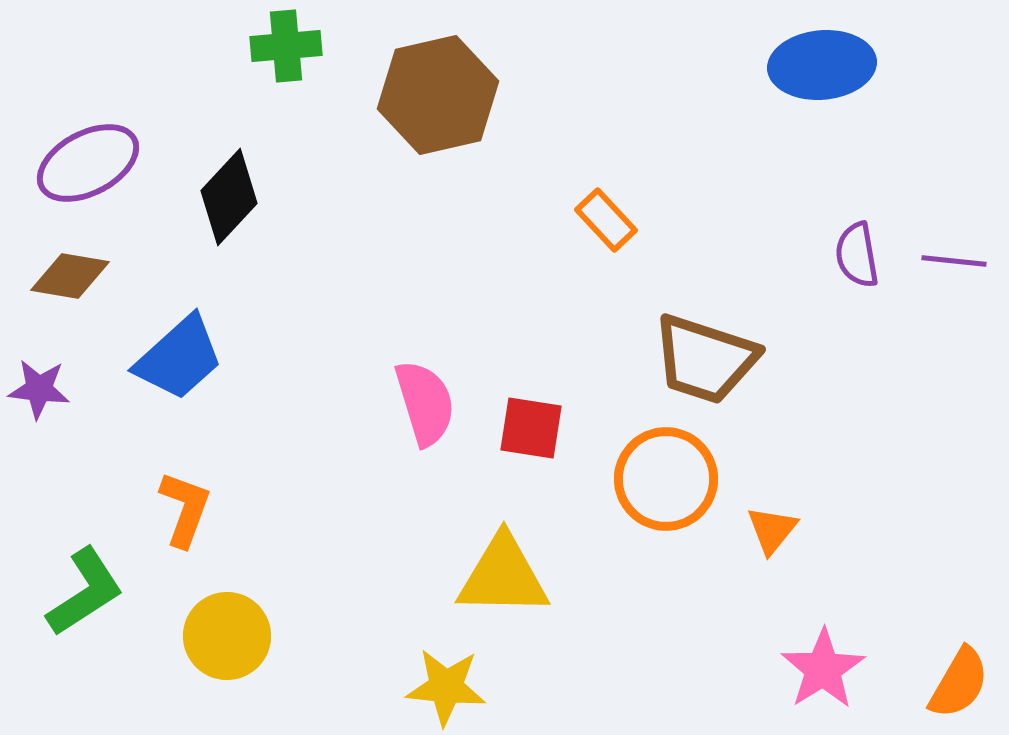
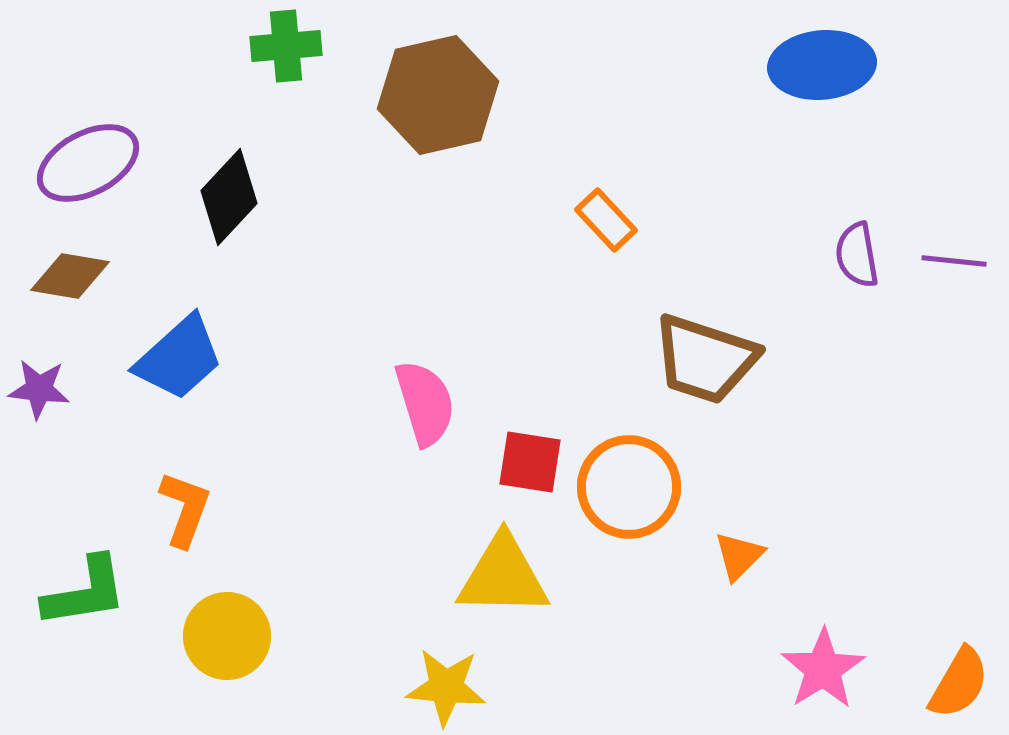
red square: moved 1 px left, 34 px down
orange circle: moved 37 px left, 8 px down
orange triangle: moved 33 px left, 26 px down; rotated 6 degrees clockwise
green L-shape: rotated 24 degrees clockwise
